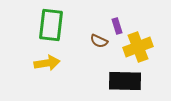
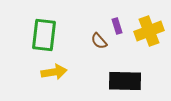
green rectangle: moved 7 px left, 10 px down
brown semicircle: rotated 24 degrees clockwise
yellow cross: moved 11 px right, 16 px up
yellow arrow: moved 7 px right, 9 px down
